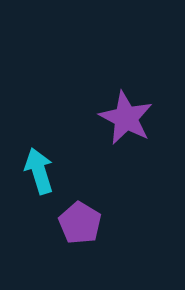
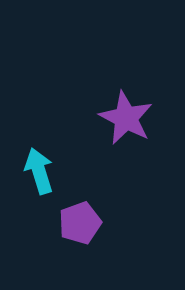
purple pentagon: rotated 21 degrees clockwise
